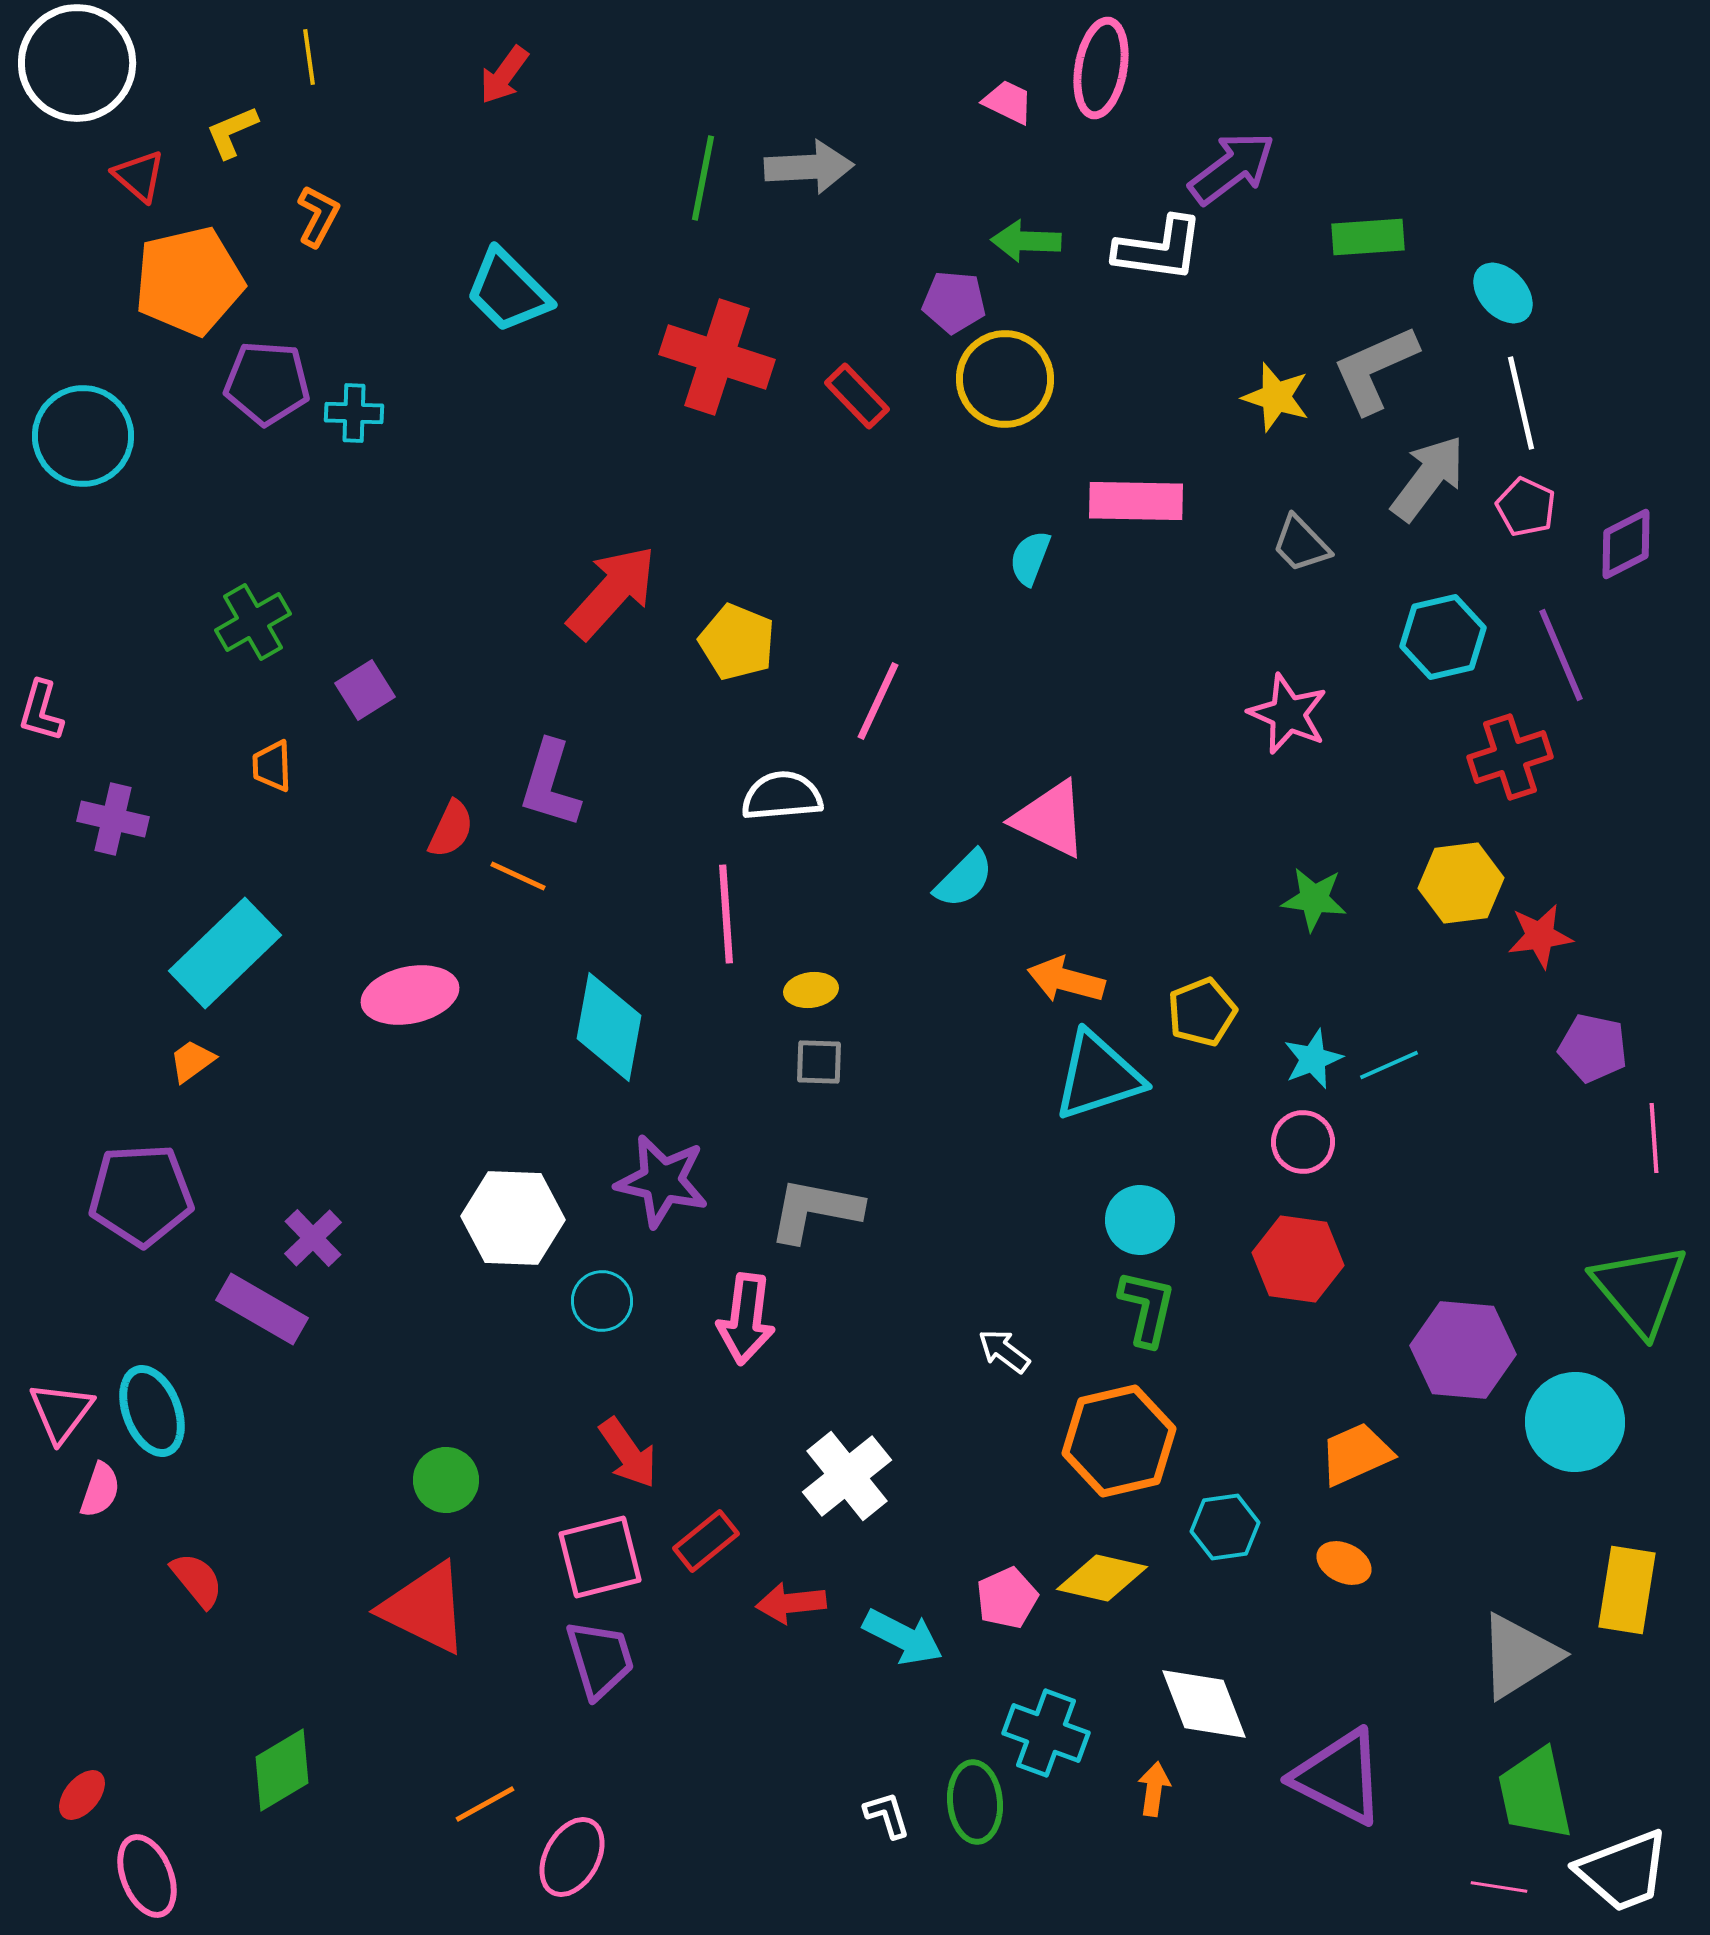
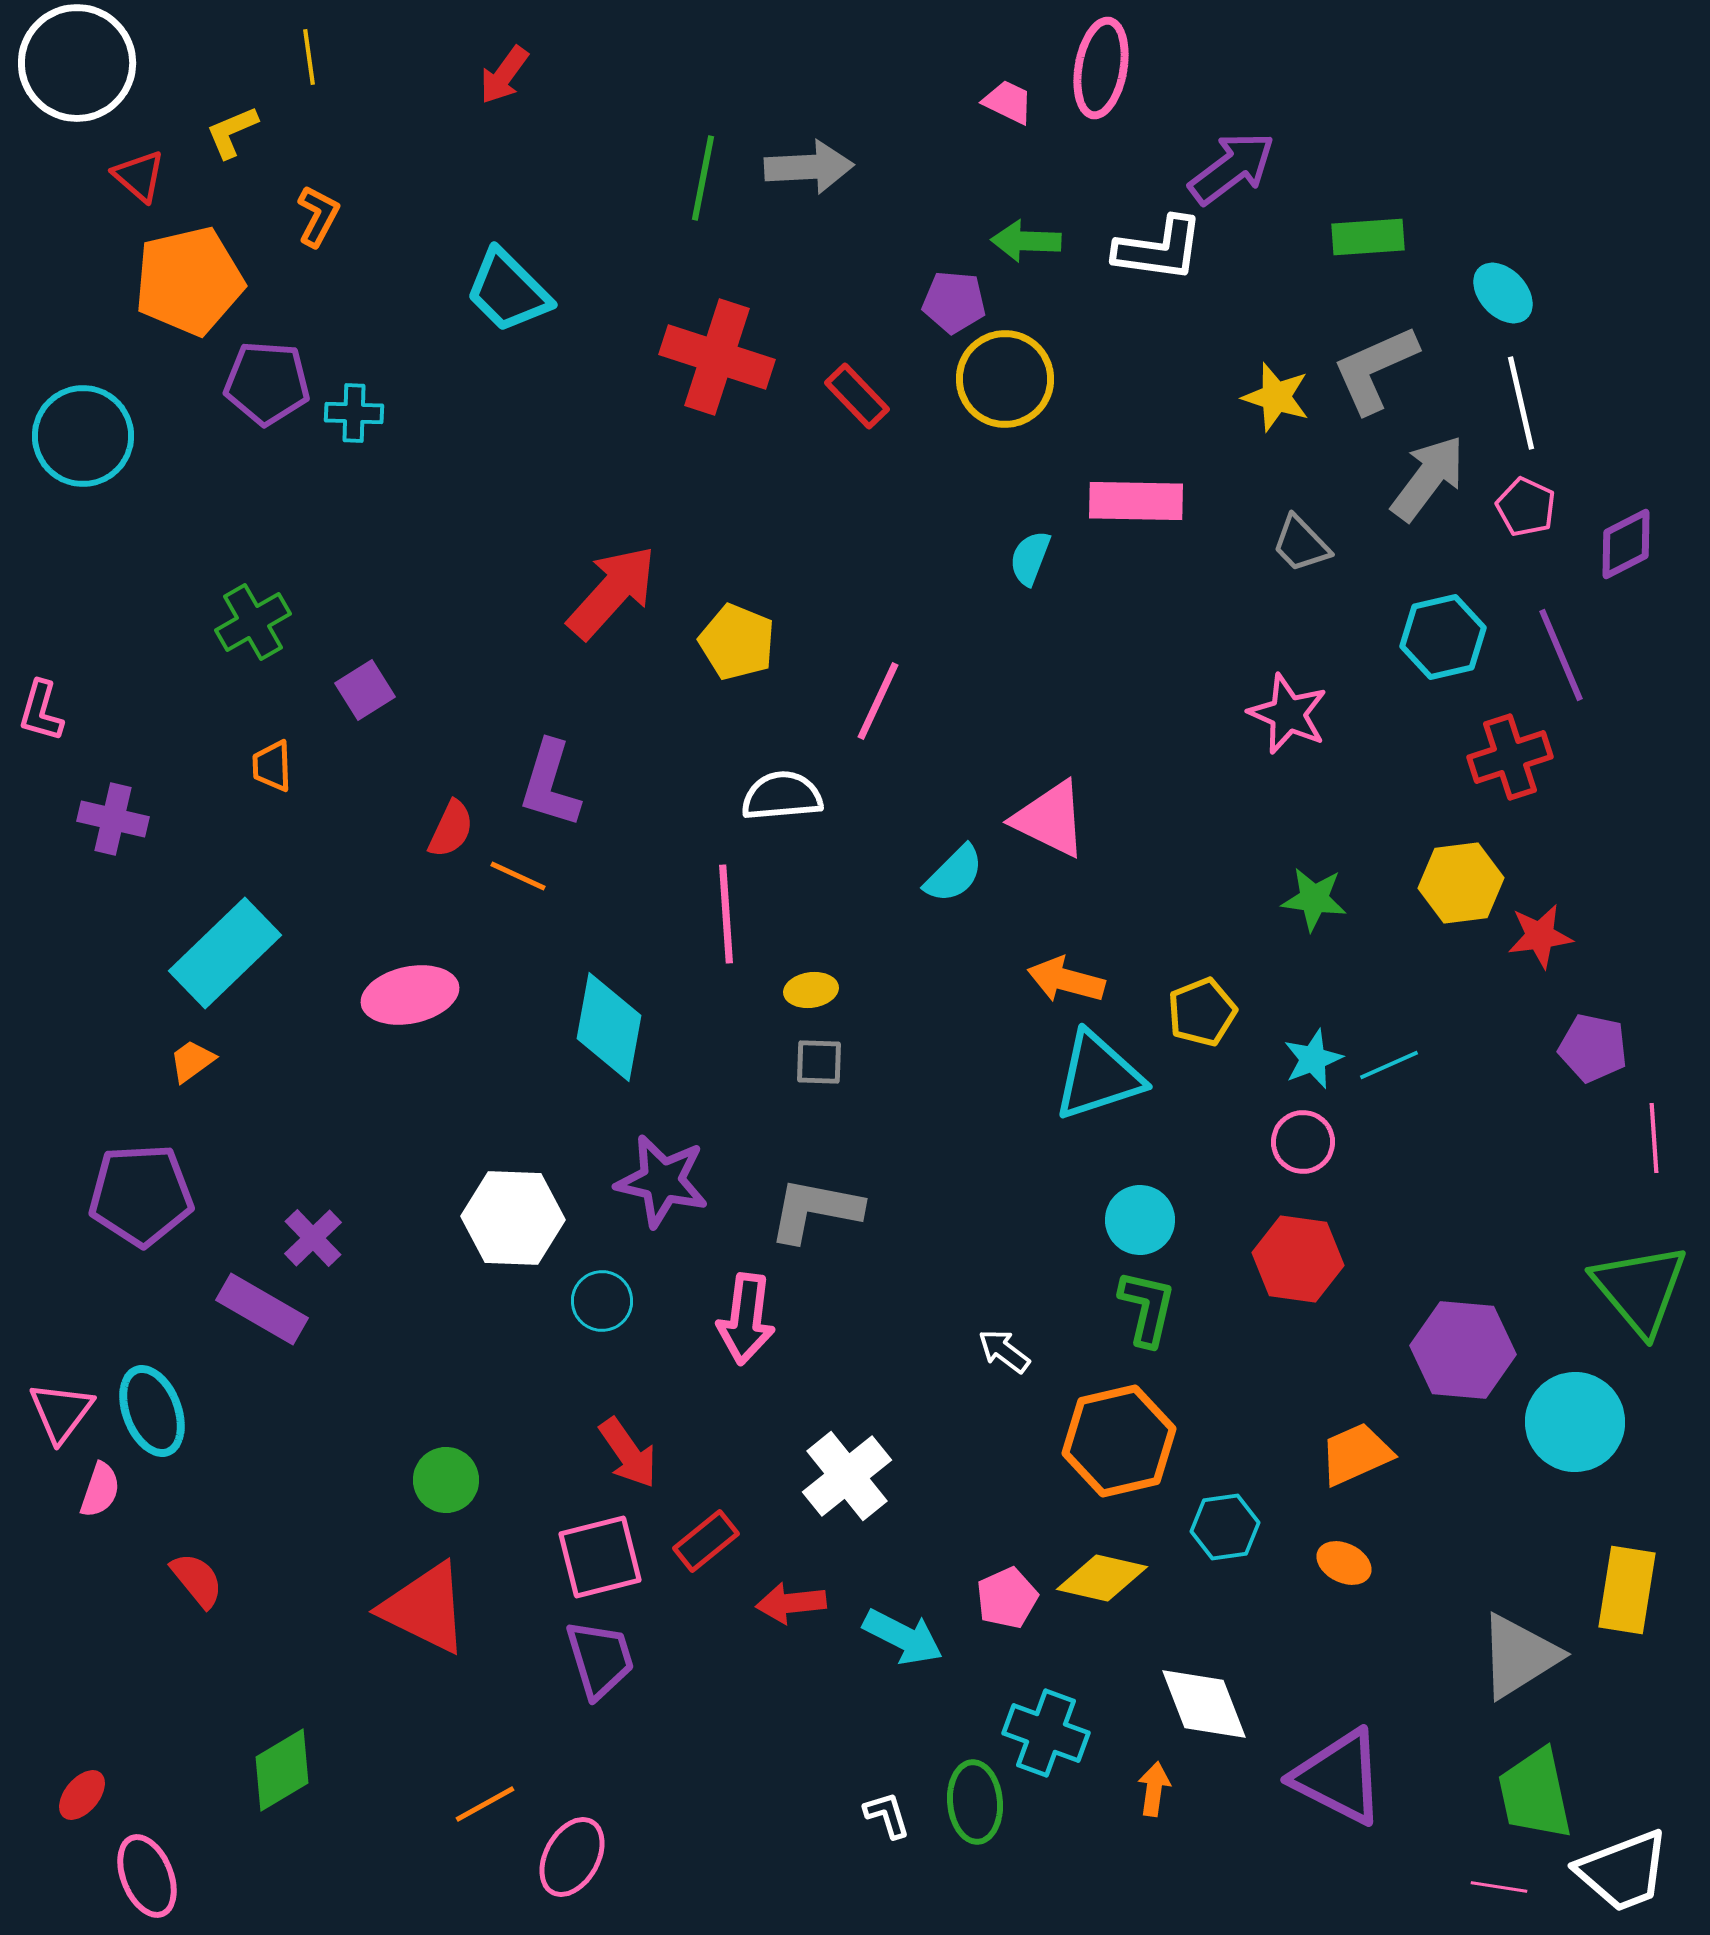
cyan semicircle at (964, 879): moved 10 px left, 5 px up
